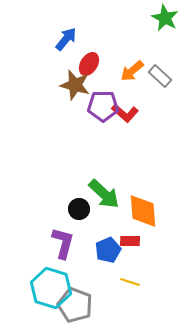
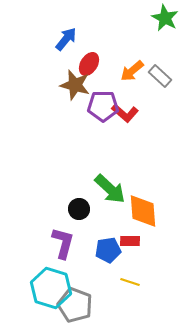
green arrow: moved 6 px right, 5 px up
blue pentagon: rotated 15 degrees clockwise
